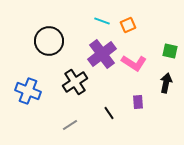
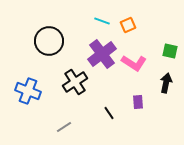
gray line: moved 6 px left, 2 px down
